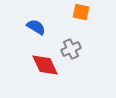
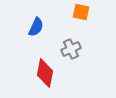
blue semicircle: rotated 84 degrees clockwise
red diamond: moved 8 px down; rotated 36 degrees clockwise
